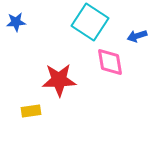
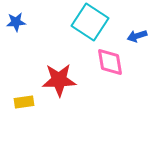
yellow rectangle: moved 7 px left, 9 px up
